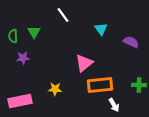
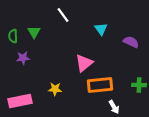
white arrow: moved 2 px down
